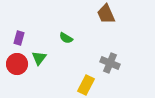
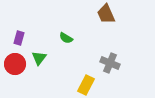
red circle: moved 2 px left
